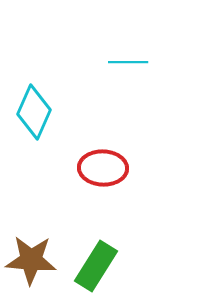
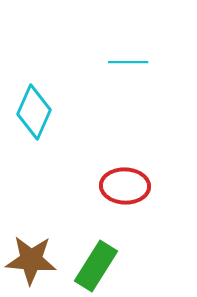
red ellipse: moved 22 px right, 18 px down
